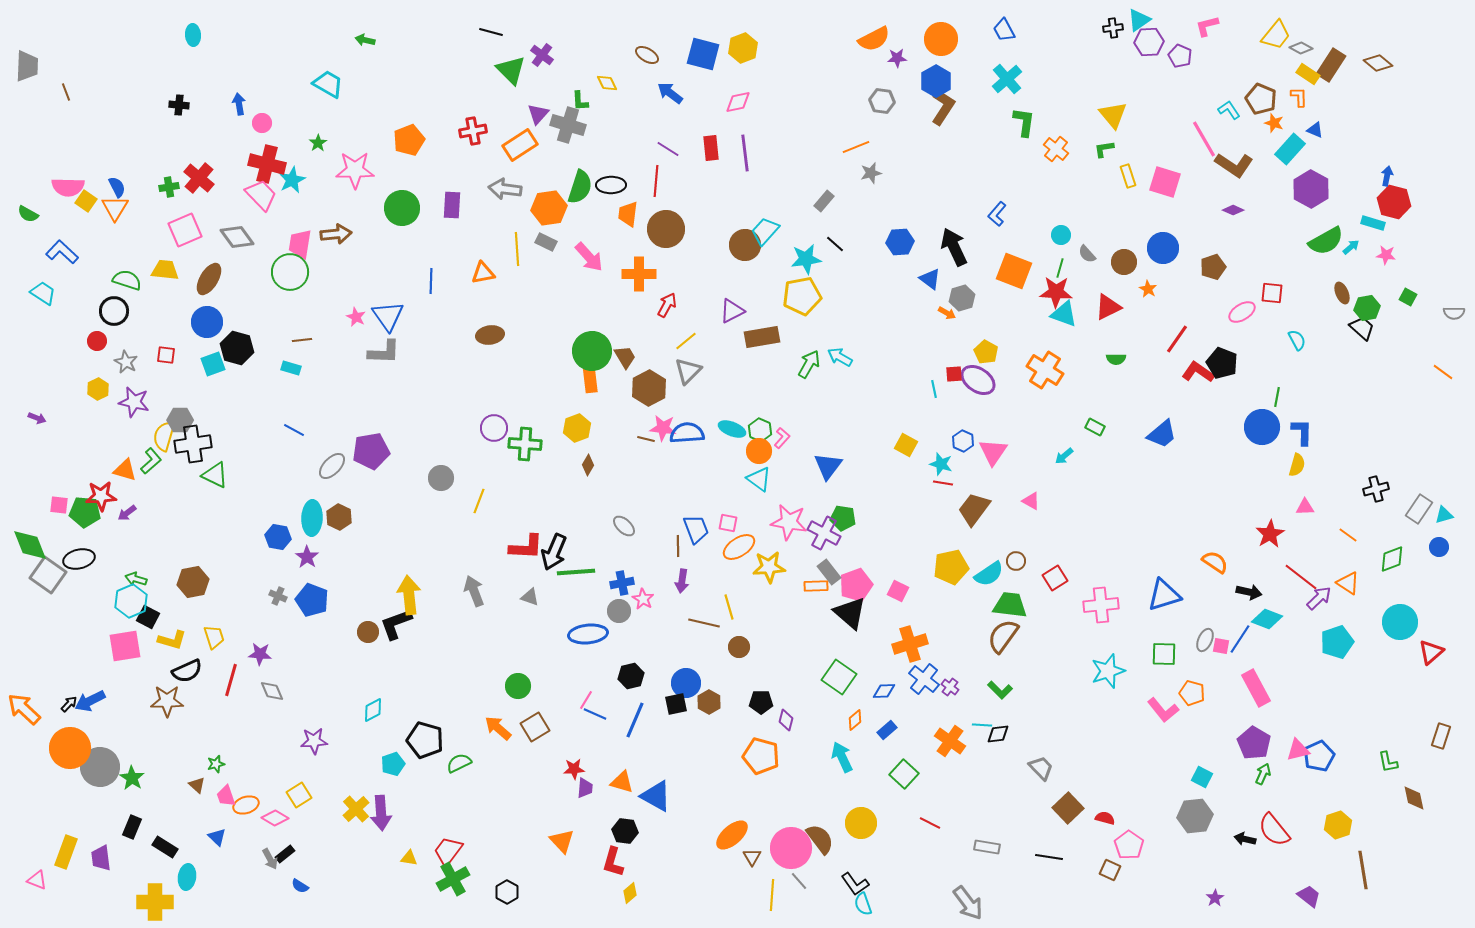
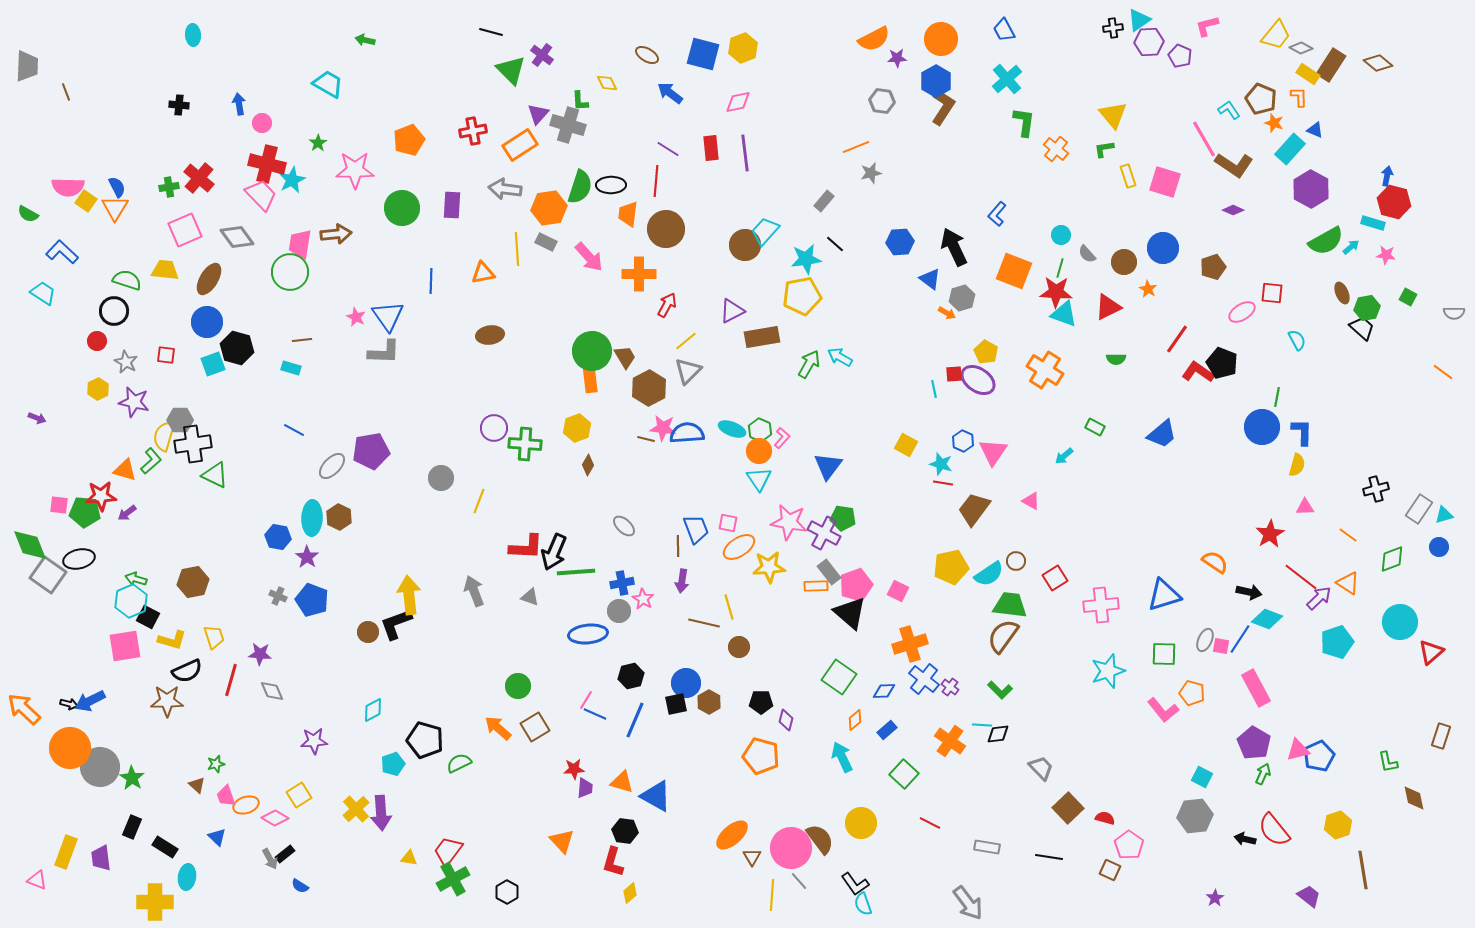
cyan triangle at (759, 479): rotated 20 degrees clockwise
black arrow at (69, 704): rotated 60 degrees clockwise
